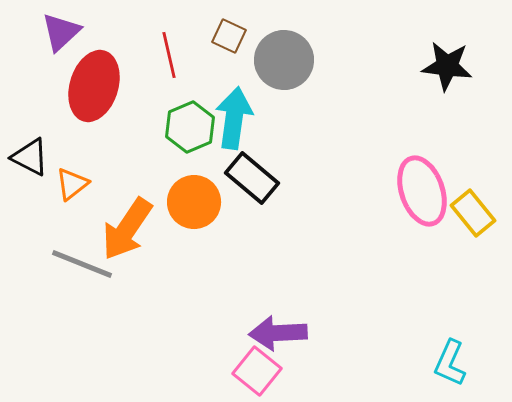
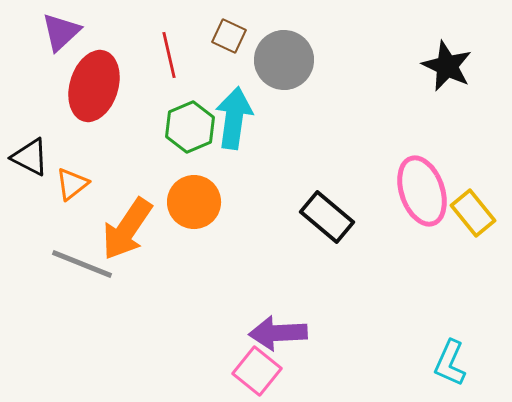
black star: rotated 18 degrees clockwise
black rectangle: moved 75 px right, 39 px down
